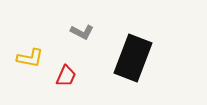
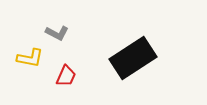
gray L-shape: moved 25 px left, 1 px down
black rectangle: rotated 36 degrees clockwise
